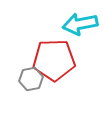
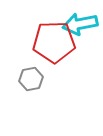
red pentagon: moved 18 px up
